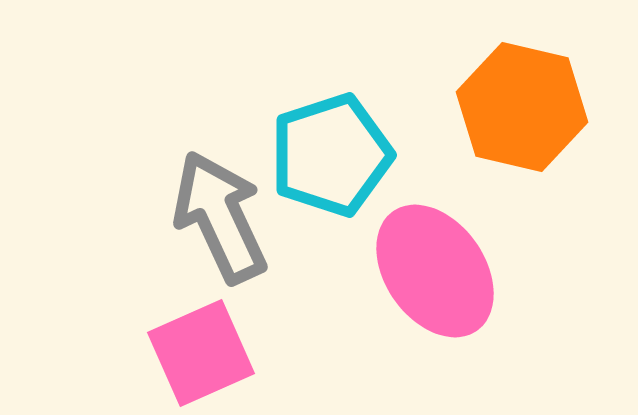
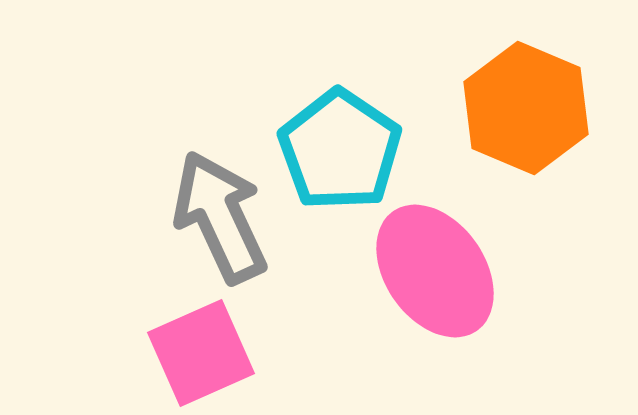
orange hexagon: moved 4 px right, 1 px down; rotated 10 degrees clockwise
cyan pentagon: moved 9 px right, 5 px up; rotated 20 degrees counterclockwise
